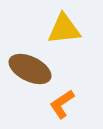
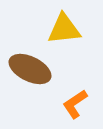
orange L-shape: moved 13 px right
